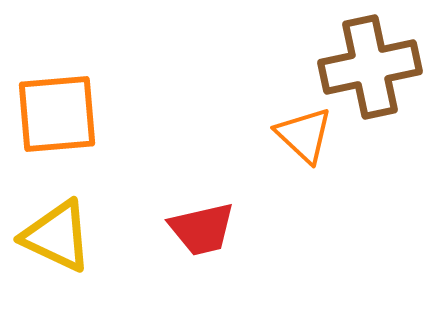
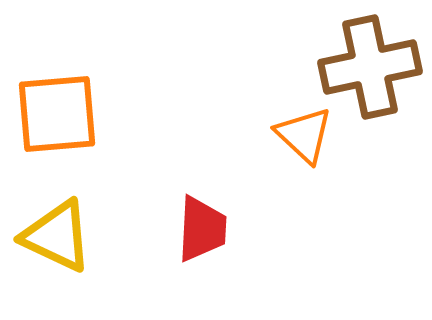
red trapezoid: rotated 74 degrees counterclockwise
